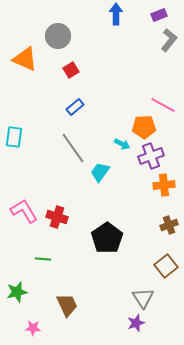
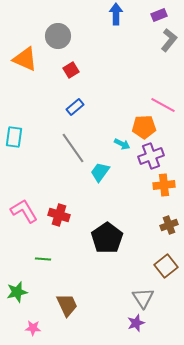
red cross: moved 2 px right, 2 px up
